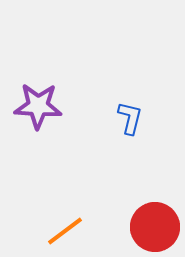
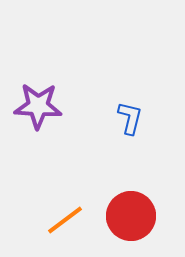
red circle: moved 24 px left, 11 px up
orange line: moved 11 px up
